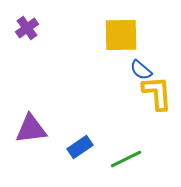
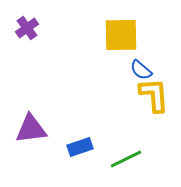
yellow L-shape: moved 3 px left, 2 px down
blue rectangle: rotated 15 degrees clockwise
